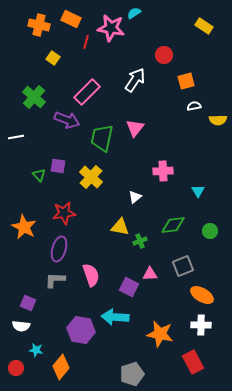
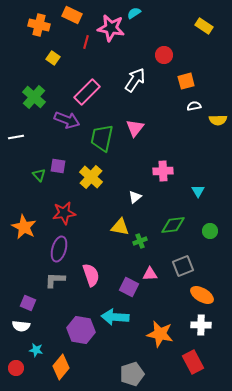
orange rectangle at (71, 19): moved 1 px right, 4 px up
